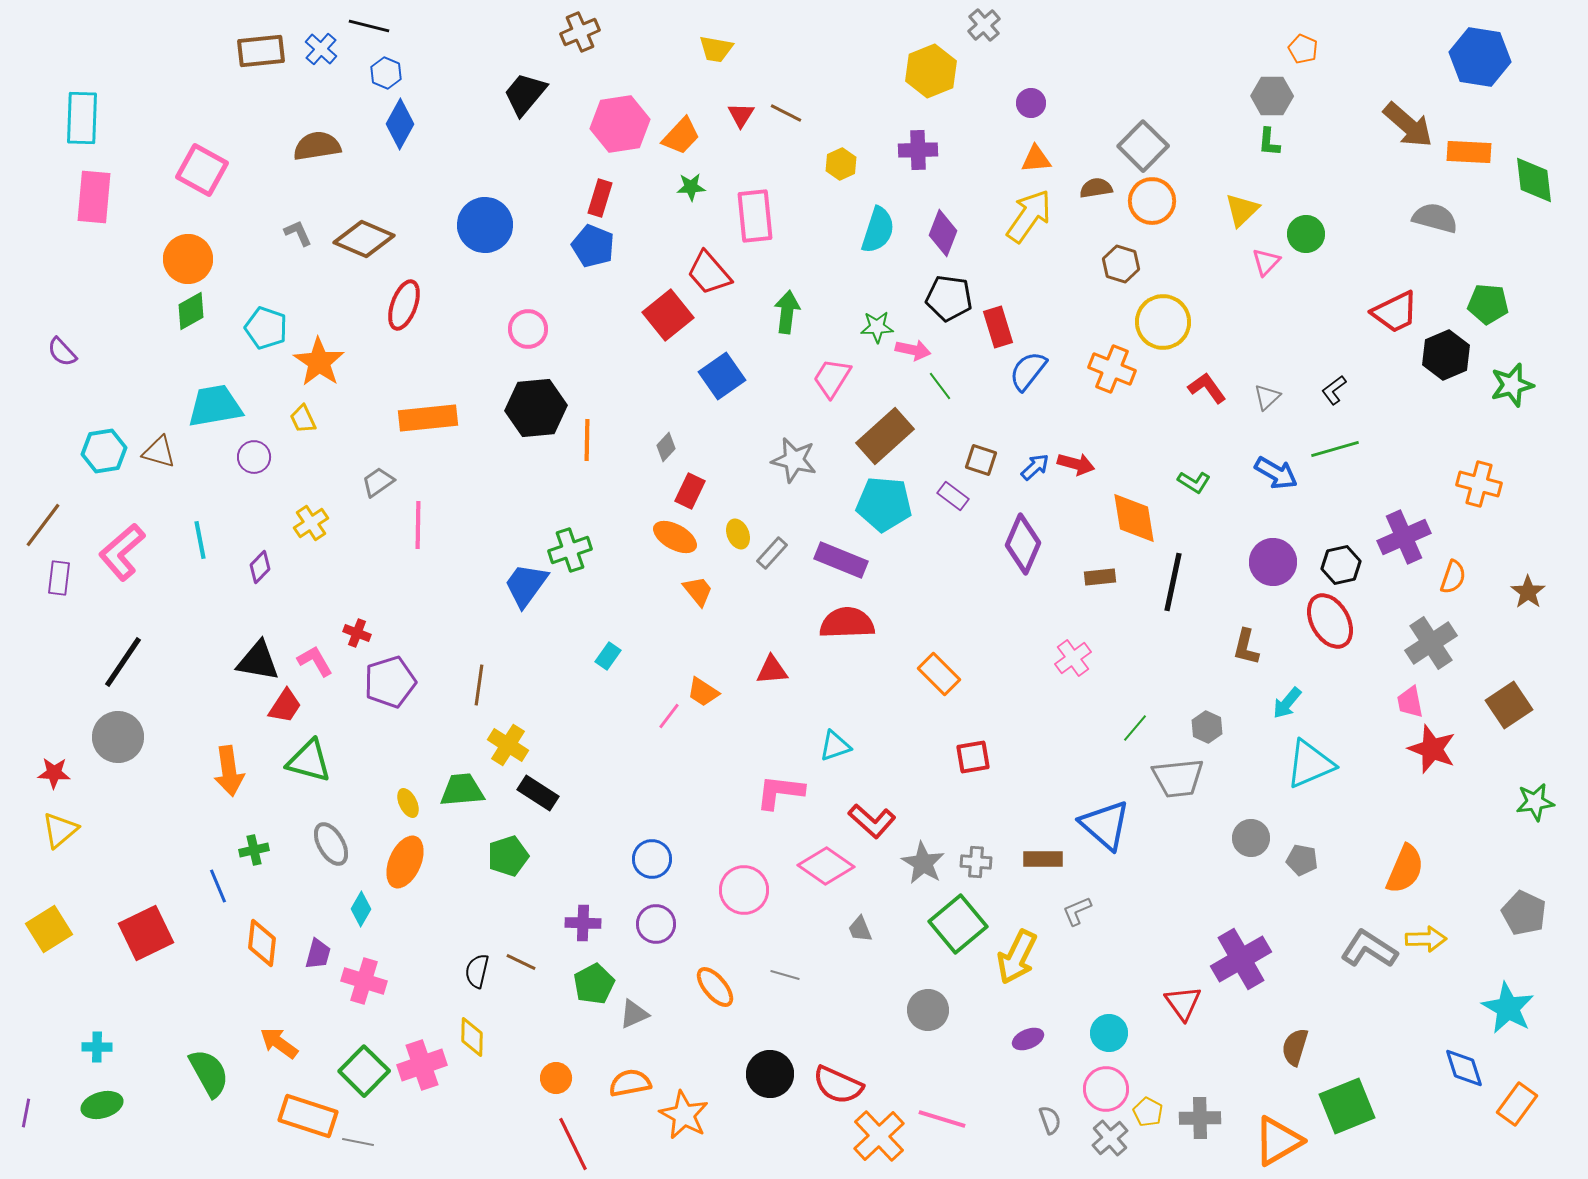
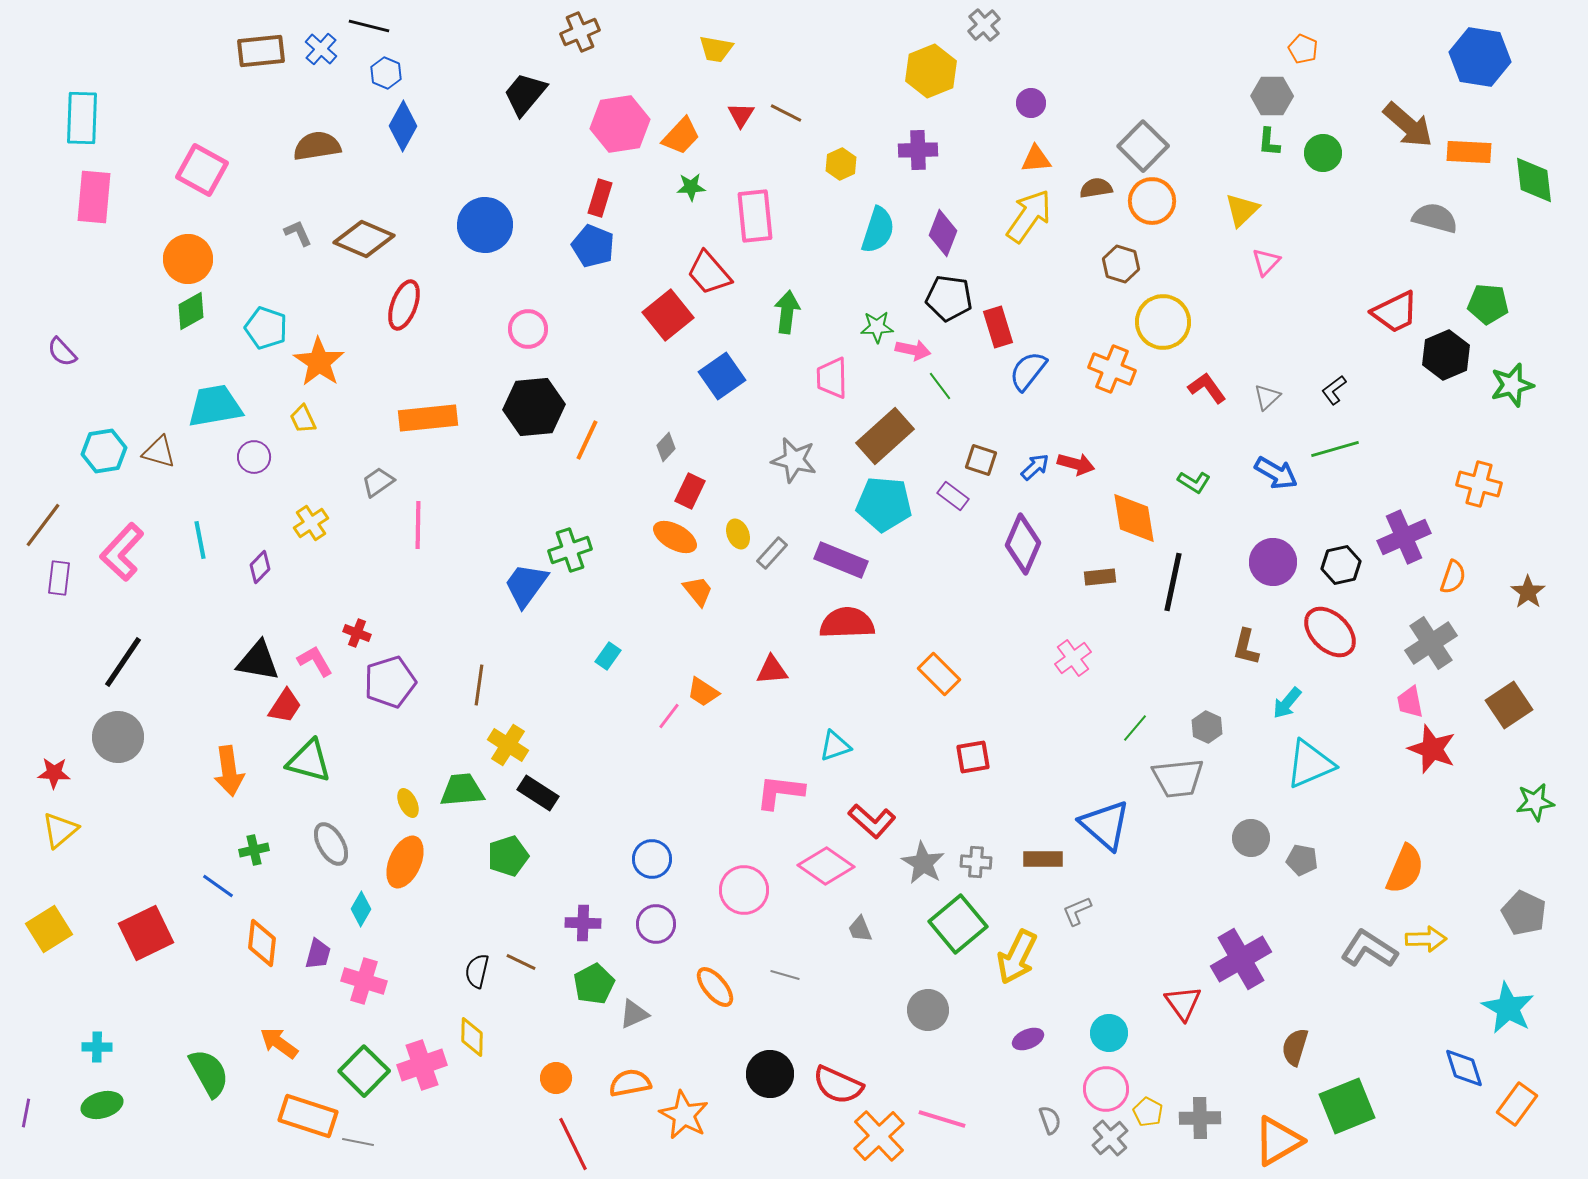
blue diamond at (400, 124): moved 3 px right, 2 px down
green circle at (1306, 234): moved 17 px right, 81 px up
pink trapezoid at (832, 378): rotated 33 degrees counterclockwise
black hexagon at (536, 408): moved 2 px left, 1 px up
orange line at (587, 440): rotated 24 degrees clockwise
pink L-shape at (122, 552): rotated 6 degrees counterclockwise
red ellipse at (1330, 621): moved 11 px down; rotated 16 degrees counterclockwise
blue line at (218, 886): rotated 32 degrees counterclockwise
